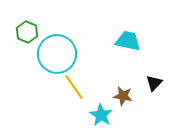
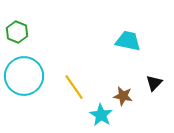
green hexagon: moved 10 px left
cyan circle: moved 33 px left, 22 px down
